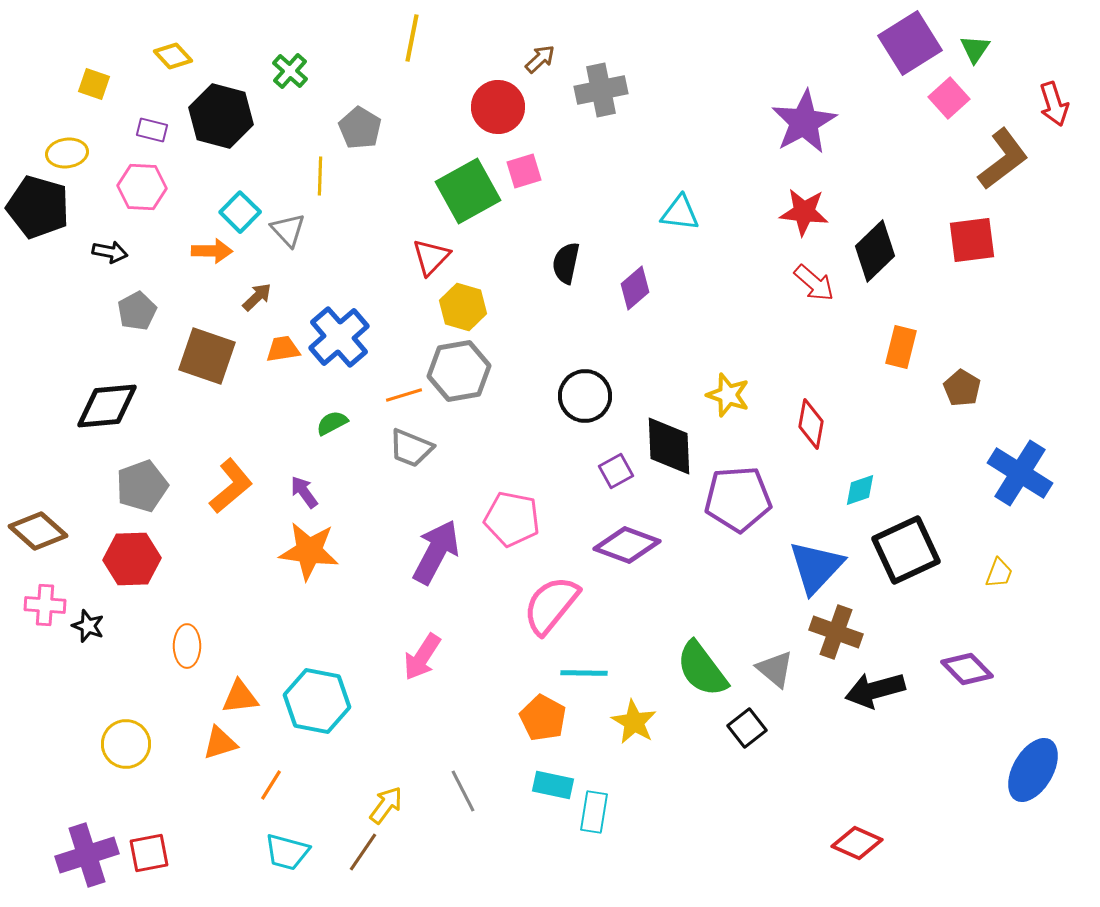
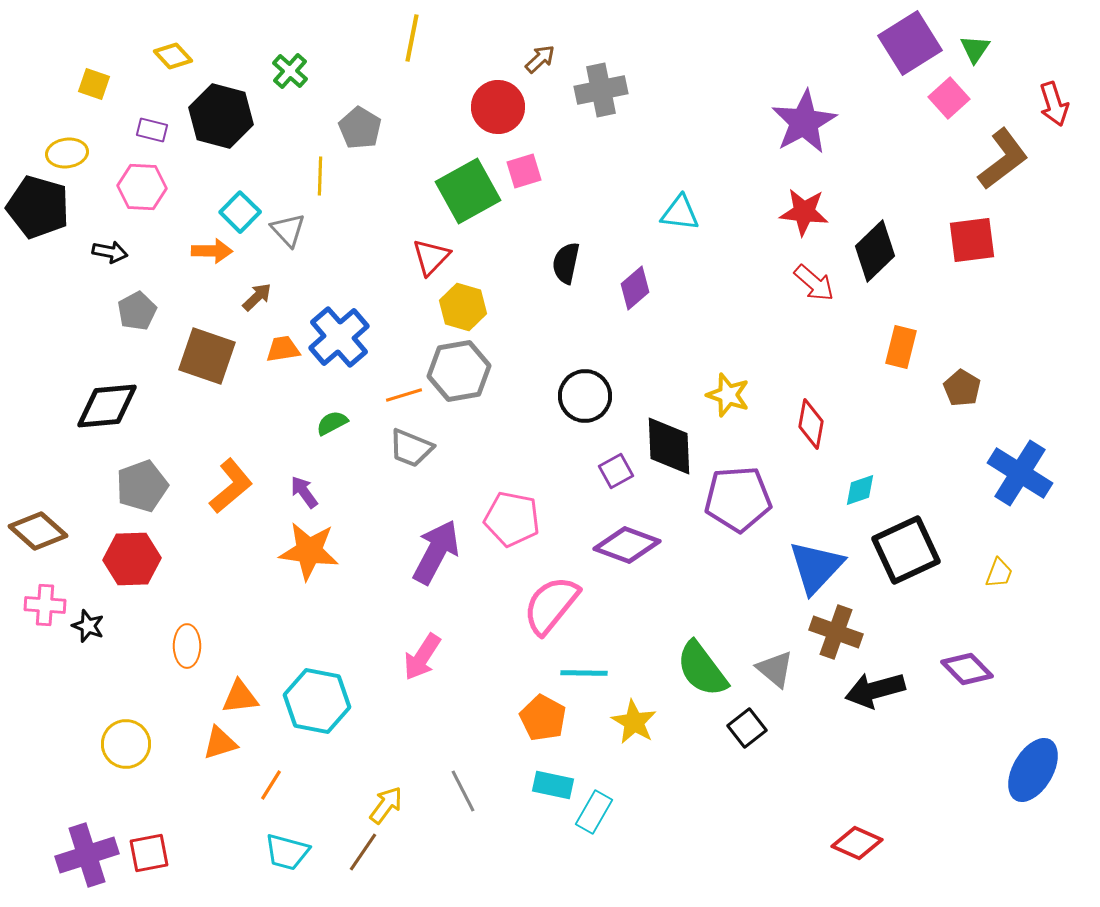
cyan rectangle at (594, 812): rotated 21 degrees clockwise
